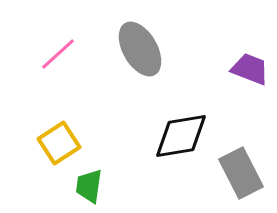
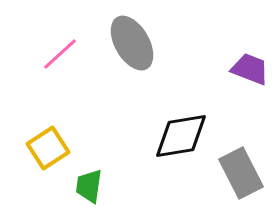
gray ellipse: moved 8 px left, 6 px up
pink line: moved 2 px right
yellow square: moved 11 px left, 5 px down
